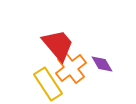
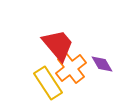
yellow rectangle: moved 1 px up
